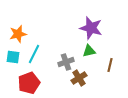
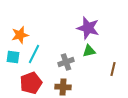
purple star: moved 3 px left
orange star: moved 2 px right, 1 px down
brown line: moved 3 px right, 4 px down
brown cross: moved 16 px left, 9 px down; rotated 35 degrees clockwise
red pentagon: moved 2 px right
